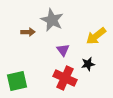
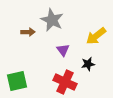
red cross: moved 4 px down
